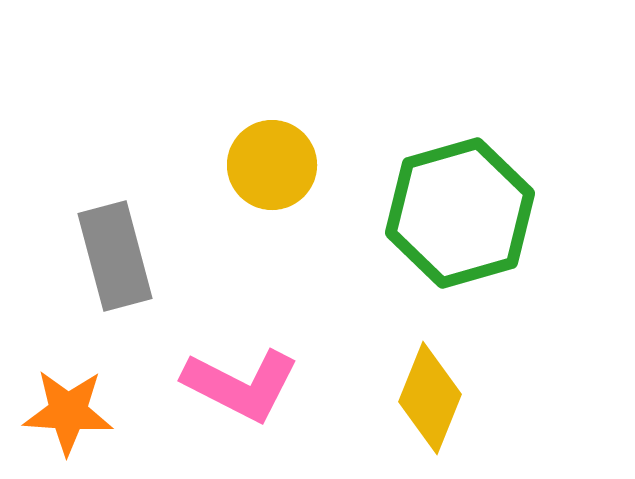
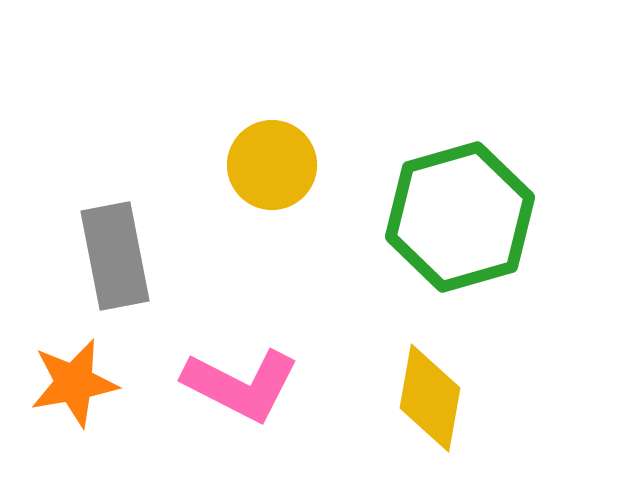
green hexagon: moved 4 px down
gray rectangle: rotated 4 degrees clockwise
yellow diamond: rotated 12 degrees counterclockwise
orange star: moved 6 px right, 29 px up; rotated 14 degrees counterclockwise
